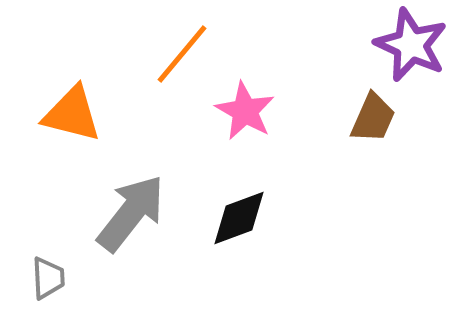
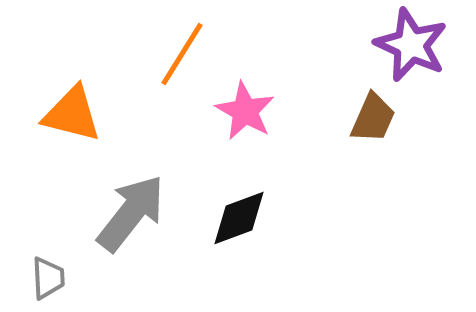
orange line: rotated 8 degrees counterclockwise
